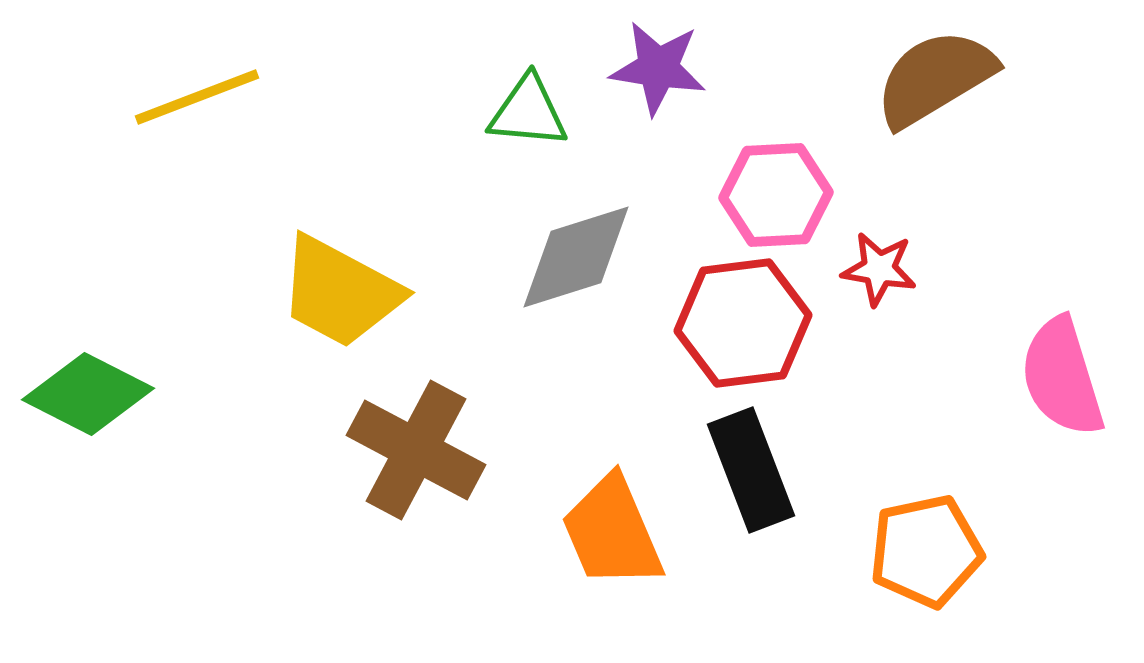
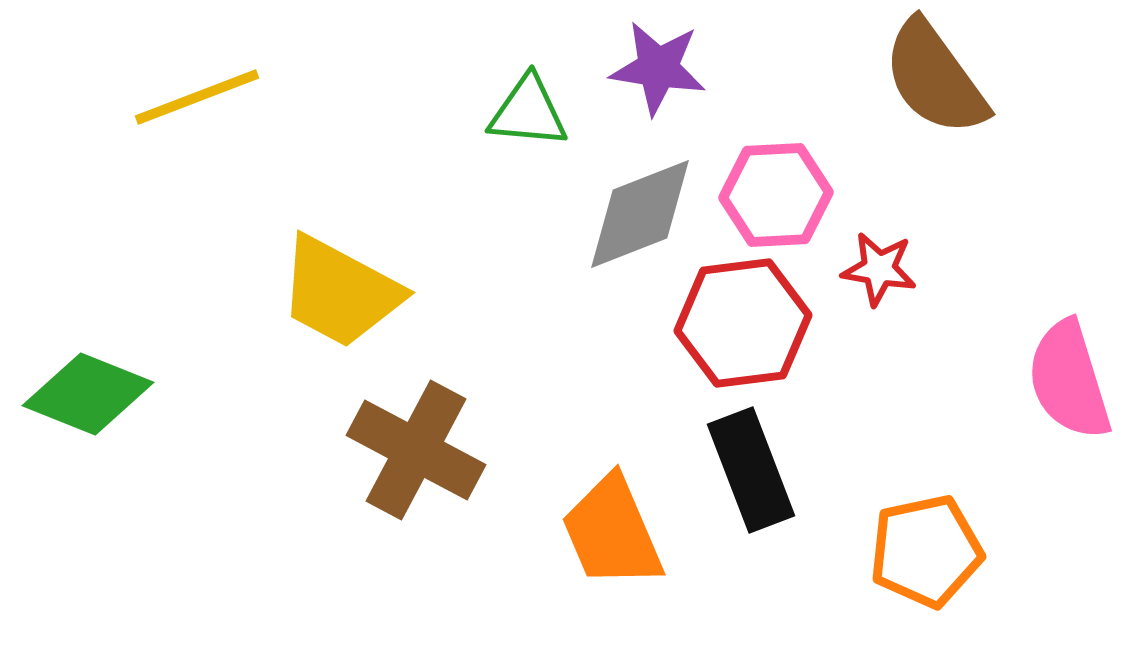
brown semicircle: rotated 95 degrees counterclockwise
gray diamond: moved 64 px right, 43 px up; rotated 4 degrees counterclockwise
pink semicircle: moved 7 px right, 3 px down
green diamond: rotated 5 degrees counterclockwise
